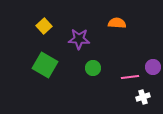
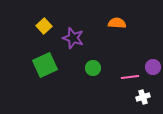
purple star: moved 6 px left, 1 px up; rotated 15 degrees clockwise
green square: rotated 35 degrees clockwise
